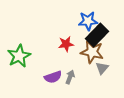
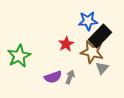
black rectangle: moved 3 px right, 1 px down
red star: rotated 21 degrees counterclockwise
